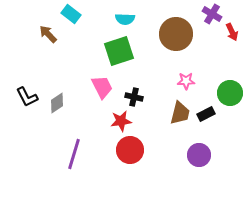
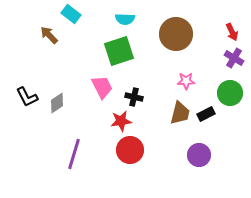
purple cross: moved 22 px right, 44 px down
brown arrow: moved 1 px right, 1 px down
